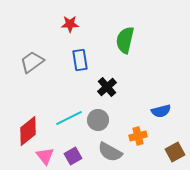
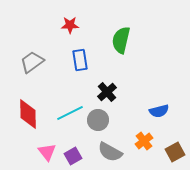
red star: moved 1 px down
green semicircle: moved 4 px left
black cross: moved 5 px down
blue semicircle: moved 2 px left
cyan line: moved 1 px right, 5 px up
red diamond: moved 17 px up; rotated 52 degrees counterclockwise
orange cross: moved 6 px right, 5 px down; rotated 24 degrees counterclockwise
pink triangle: moved 2 px right, 4 px up
